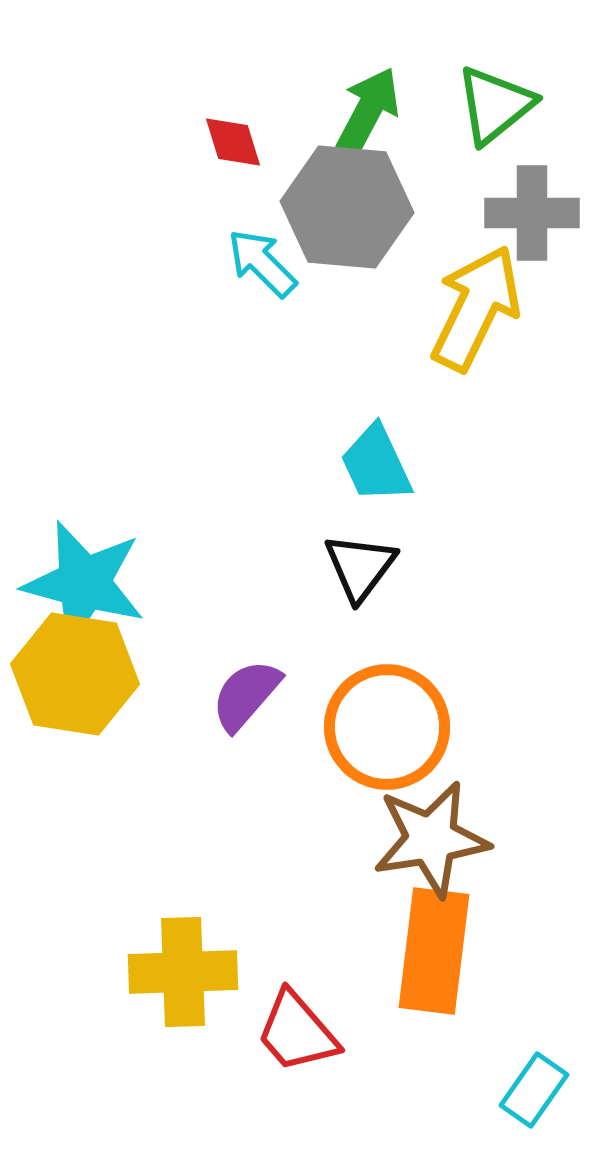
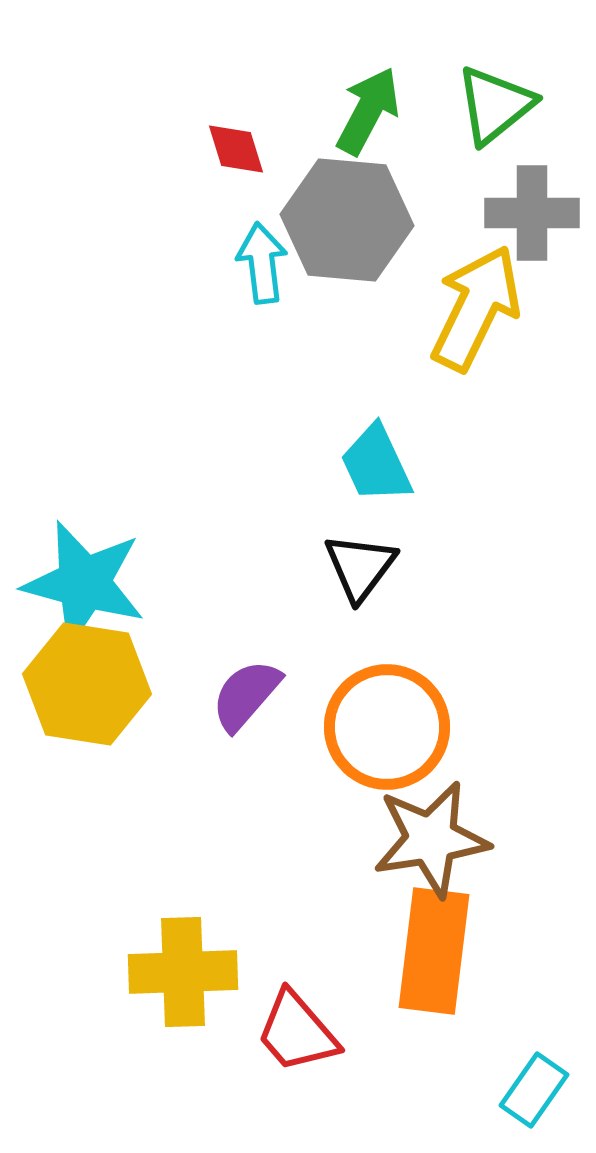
red diamond: moved 3 px right, 7 px down
gray hexagon: moved 13 px down
cyan arrow: rotated 38 degrees clockwise
yellow hexagon: moved 12 px right, 10 px down
